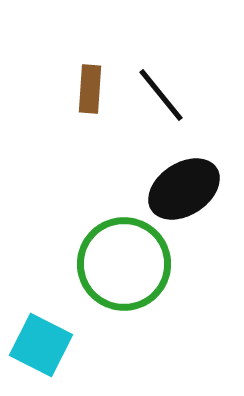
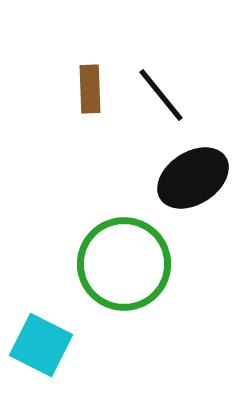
brown rectangle: rotated 6 degrees counterclockwise
black ellipse: moved 9 px right, 11 px up
